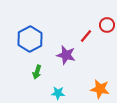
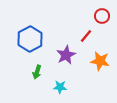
red circle: moved 5 px left, 9 px up
purple star: rotated 30 degrees clockwise
orange star: moved 28 px up
cyan star: moved 2 px right, 6 px up
